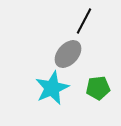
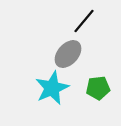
black line: rotated 12 degrees clockwise
